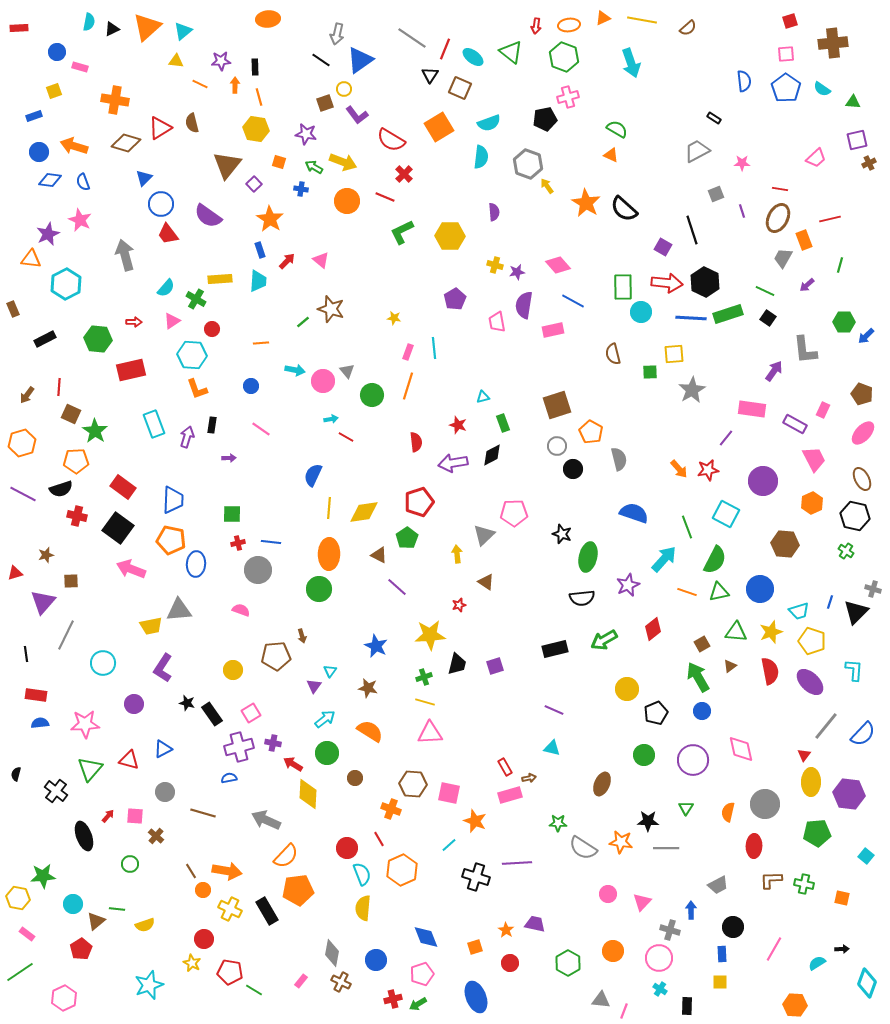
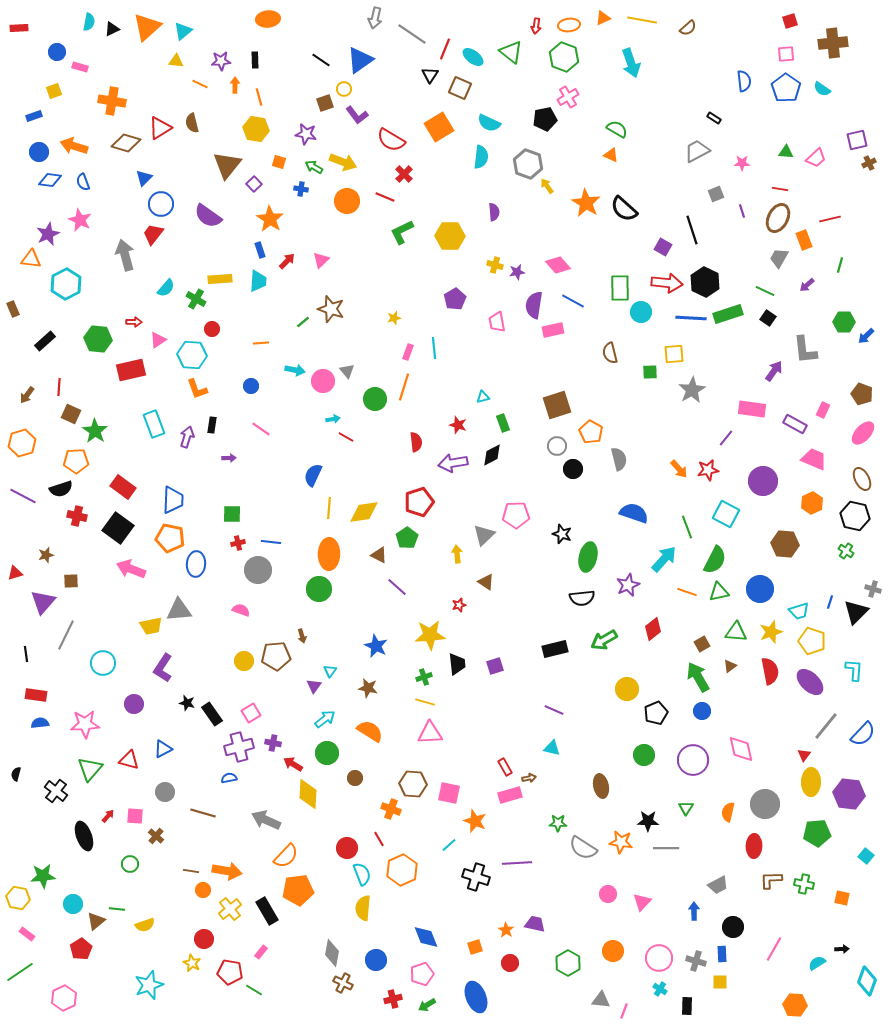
gray arrow at (337, 34): moved 38 px right, 16 px up
gray line at (412, 38): moved 4 px up
black rectangle at (255, 67): moved 7 px up
pink cross at (568, 97): rotated 15 degrees counterclockwise
orange cross at (115, 100): moved 3 px left, 1 px down
green triangle at (853, 102): moved 67 px left, 50 px down
cyan semicircle at (489, 123): rotated 45 degrees clockwise
red trapezoid at (168, 234): moved 15 px left; rotated 75 degrees clockwise
gray trapezoid at (783, 258): moved 4 px left
pink triangle at (321, 260): rotated 36 degrees clockwise
green rectangle at (623, 287): moved 3 px left, 1 px down
purple semicircle at (524, 305): moved 10 px right
yellow star at (394, 318): rotated 24 degrees counterclockwise
pink triangle at (172, 321): moved 14 px left, 19 px down
black rectangle at (45, 339): moved 2 px down; rotated 15 degrees counterclockwise
brown semicircle at (613, 354): moved 3 px left, 1 px up
orange line at (408, 386): moved 4 px left, 1 px down
green circle at (372, 395): moved 3 px right, 4 px down
cyan arrow at (331, 419): moved 2 px right
pink trapezoid at (814, 459): rotated 40 degrees counterclockwise
purple line at (23, 494): moved 2 px down
pink pentagon at (514, 513): moved 2 px right, 2 px down
orange pentagon at (171, 540): moved 1 px left, 2 px up
black trapezoid at (457, 664): rotated 20 degrees counterclockwise
yellow circle at (233, 670): moved 11 px right, 9 px up
brown ellipse at (602, 784): moved 1 px left, 2 px down; rotated 35 degrees counterclockwise
brown line at (191, 871): rotated 49 degrees counterclockwise
yellow cross at (230, 909): rotated 25 degrees clockwise
blue arrow at (691, 910): moved 3 px right, 1 px down
gray cross at (670, 930): moved 26 px right, 31 px down
pink rectangle at (301, 981): moved 40 px left, 29 px up
brown cross at (341, 982): moved 2 px right, 1 px down
cyan diamond at (867, 983): moved 2 px up
green arrow at (418, 1004): moved 9 px right, 1 px down
